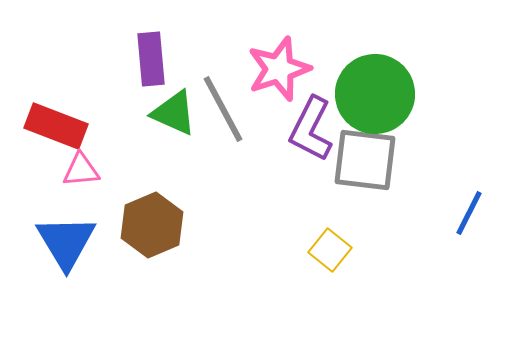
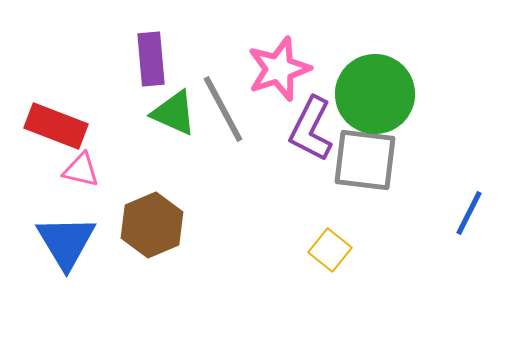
pink triangle: rotated 18 degrees clockwise
